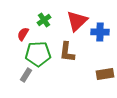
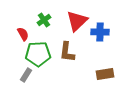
red semicircle: rotated 120 degrees clockwise
